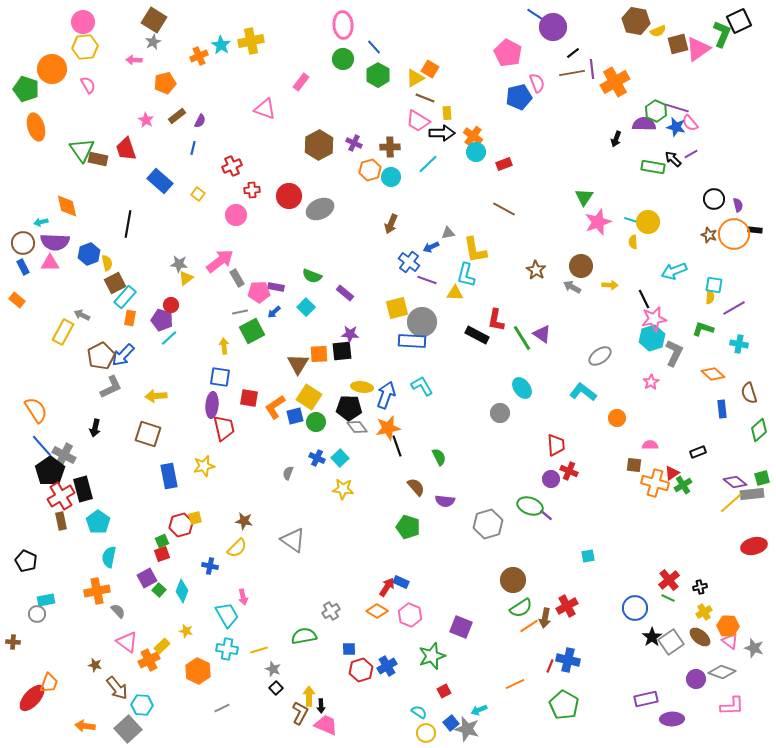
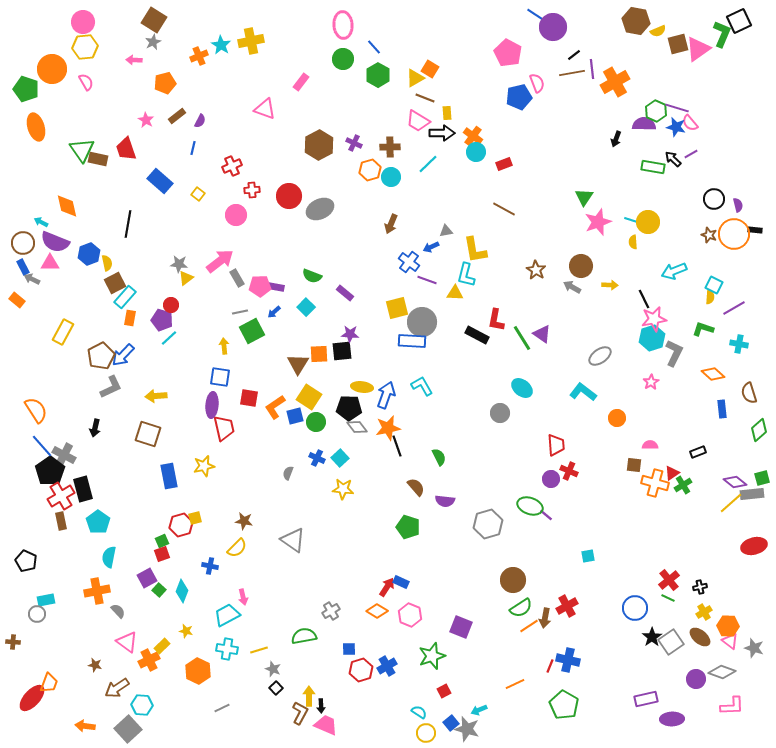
black line at (573, 53): moved 1 px right, 2 px down
pink semicircle at (88, 85): moved 2 px left, 3 px up
cyan arrow at (41, 222): rotated 40 degrees clockwise
gray triangle at (448, 233): moved 2 px left, 2 px up
purple semicircle at (55, 242): rotated 20 degrees clockwise
cyan square at (714, 285): rotated 18 degrees clockwise
pink pentagon at (259, 292): moved 1 px right, 6 px up
gray arrow at (82, 315): moved 50 px left, 36 px up
cyan ellipse at (522, 388): rotated 15 degrees counterclockwise
cyan trapezoid at (227, 615): rotated 88 degrees counterclockwise
brown arrow at (117, 688): rotated 95 degrees clockwise
